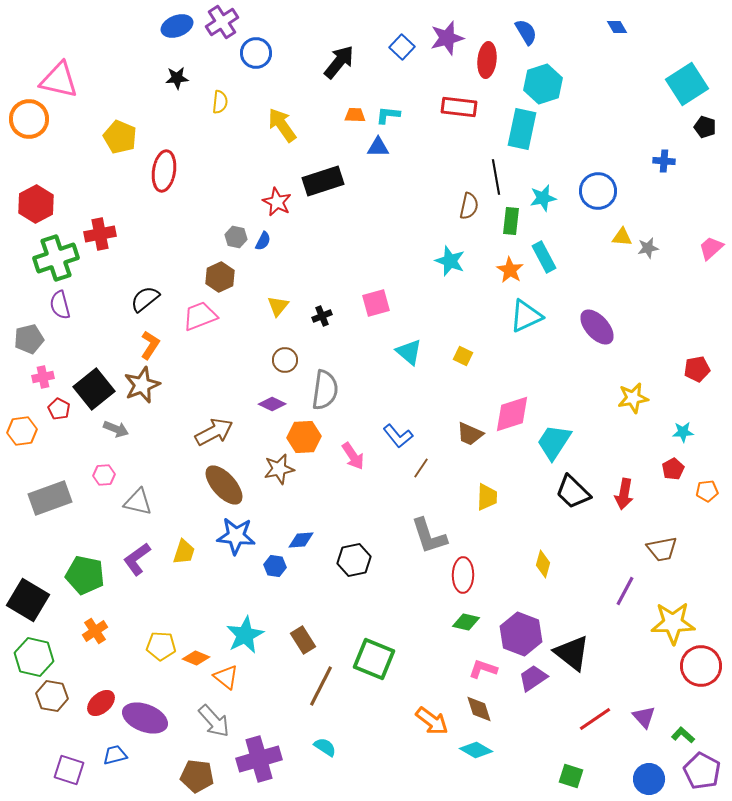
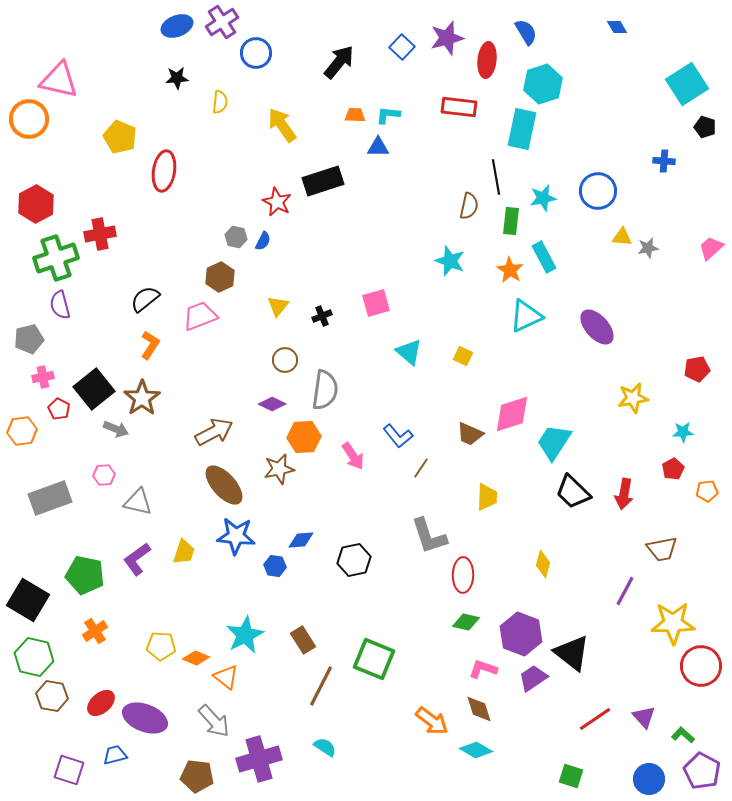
brown star at (142, 385): moved 13 px down; rotated 12 degrees counterclockwise
